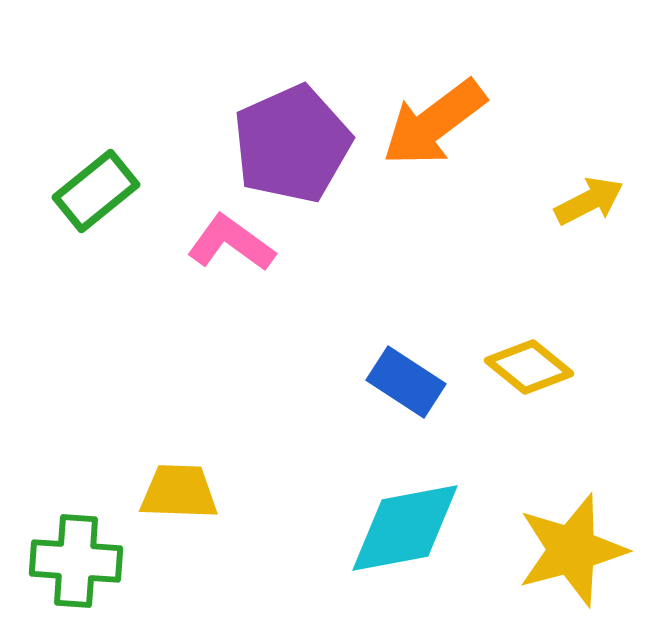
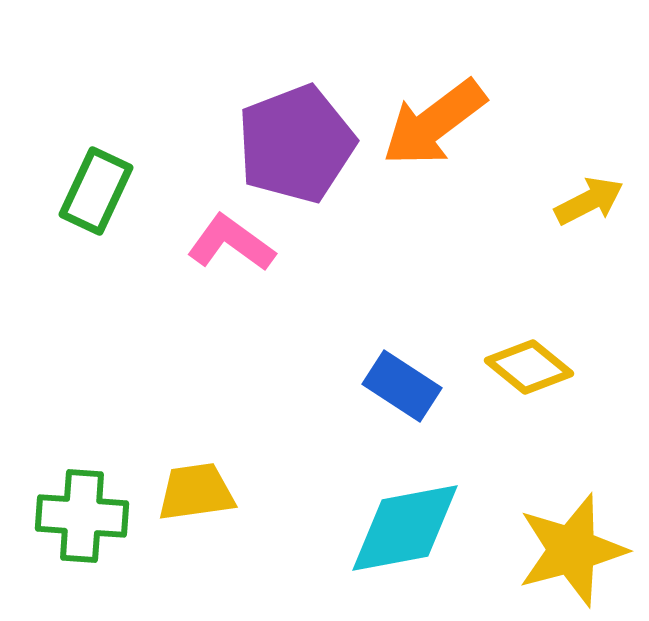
purple pentagon: moved 4 px right; rotated 3 degrees clockwise
green rectangle: rotated 26 degrees counterclockwise
blue rectangle: moved 4 px left, 4 px down
yellow trapezoid: moved 17 px right; rotated 10 degrees counterclockwise
green cross: moved 6 px right, 45 px up
